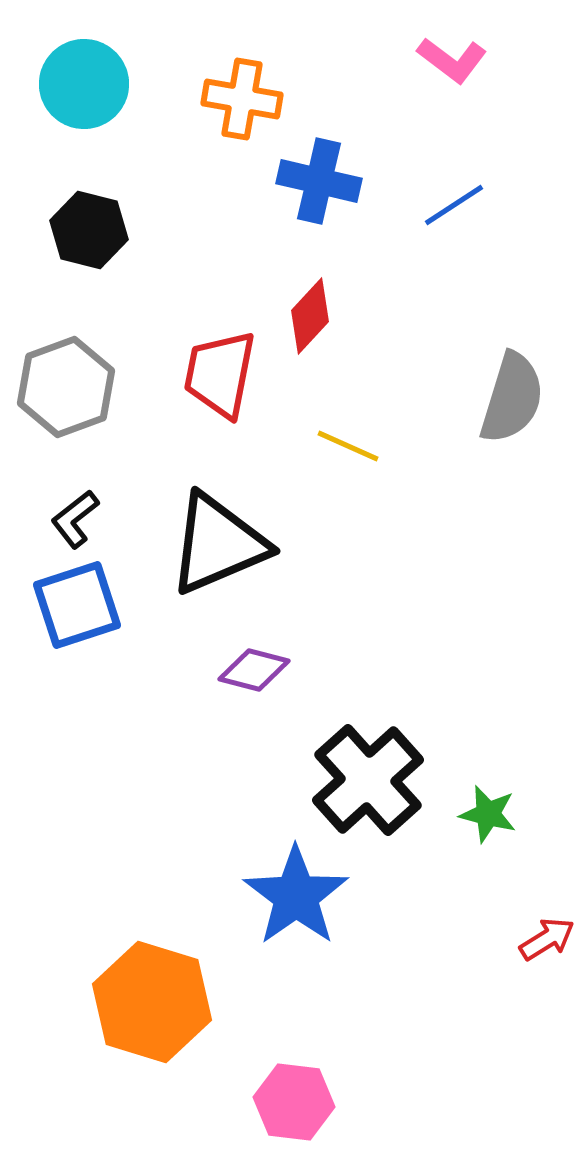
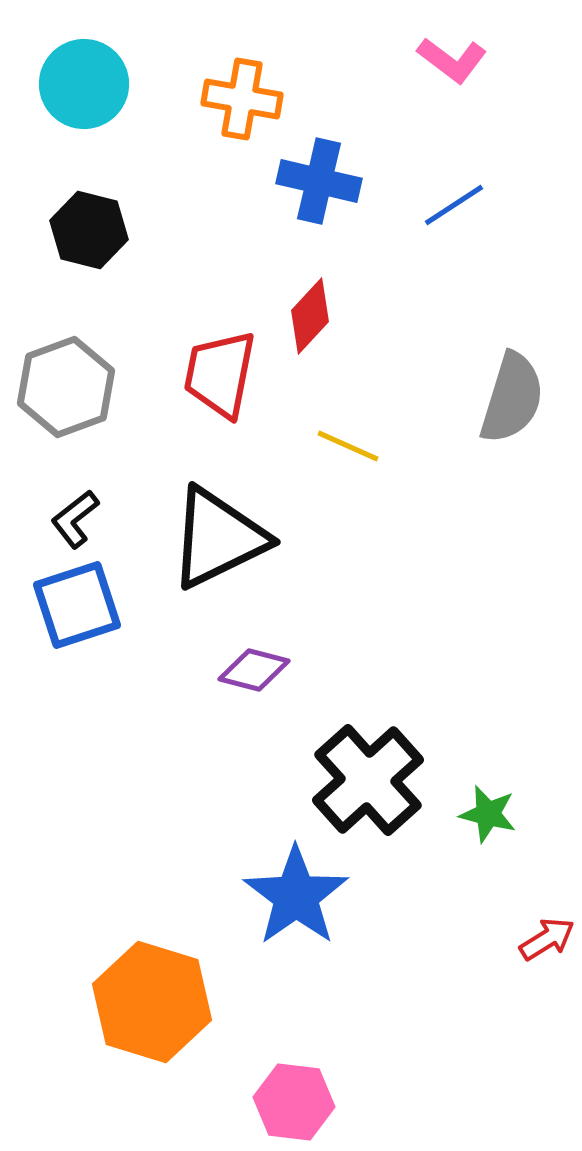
black triangle: moved 6 px up; rotated 3 degrees counterclockwise
